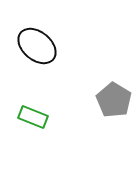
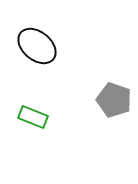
gray pentagon: rotated 12 degrees counterclockwise
